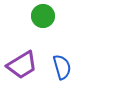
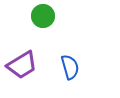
blue semicircle: moved 8 px right
